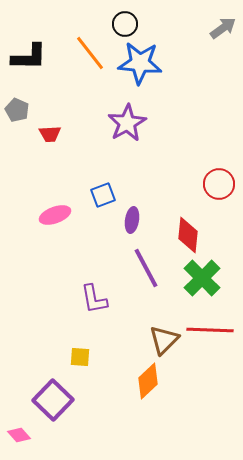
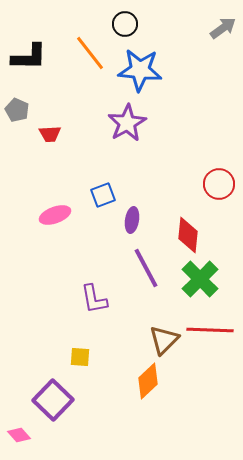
blue star: moved 7 px down
green cross: moved 2 px left, 1 px down
